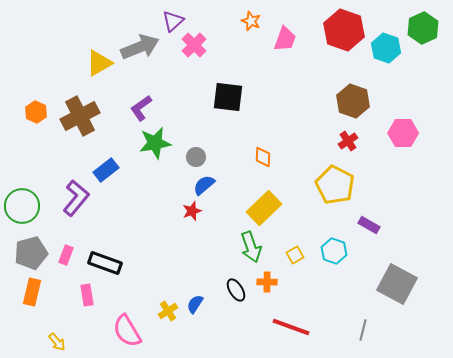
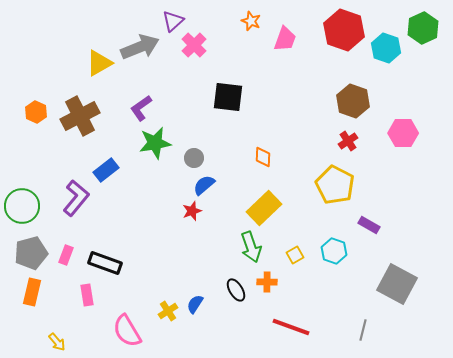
gray circle at (196, 157): moved 2 px left, 1 px down
